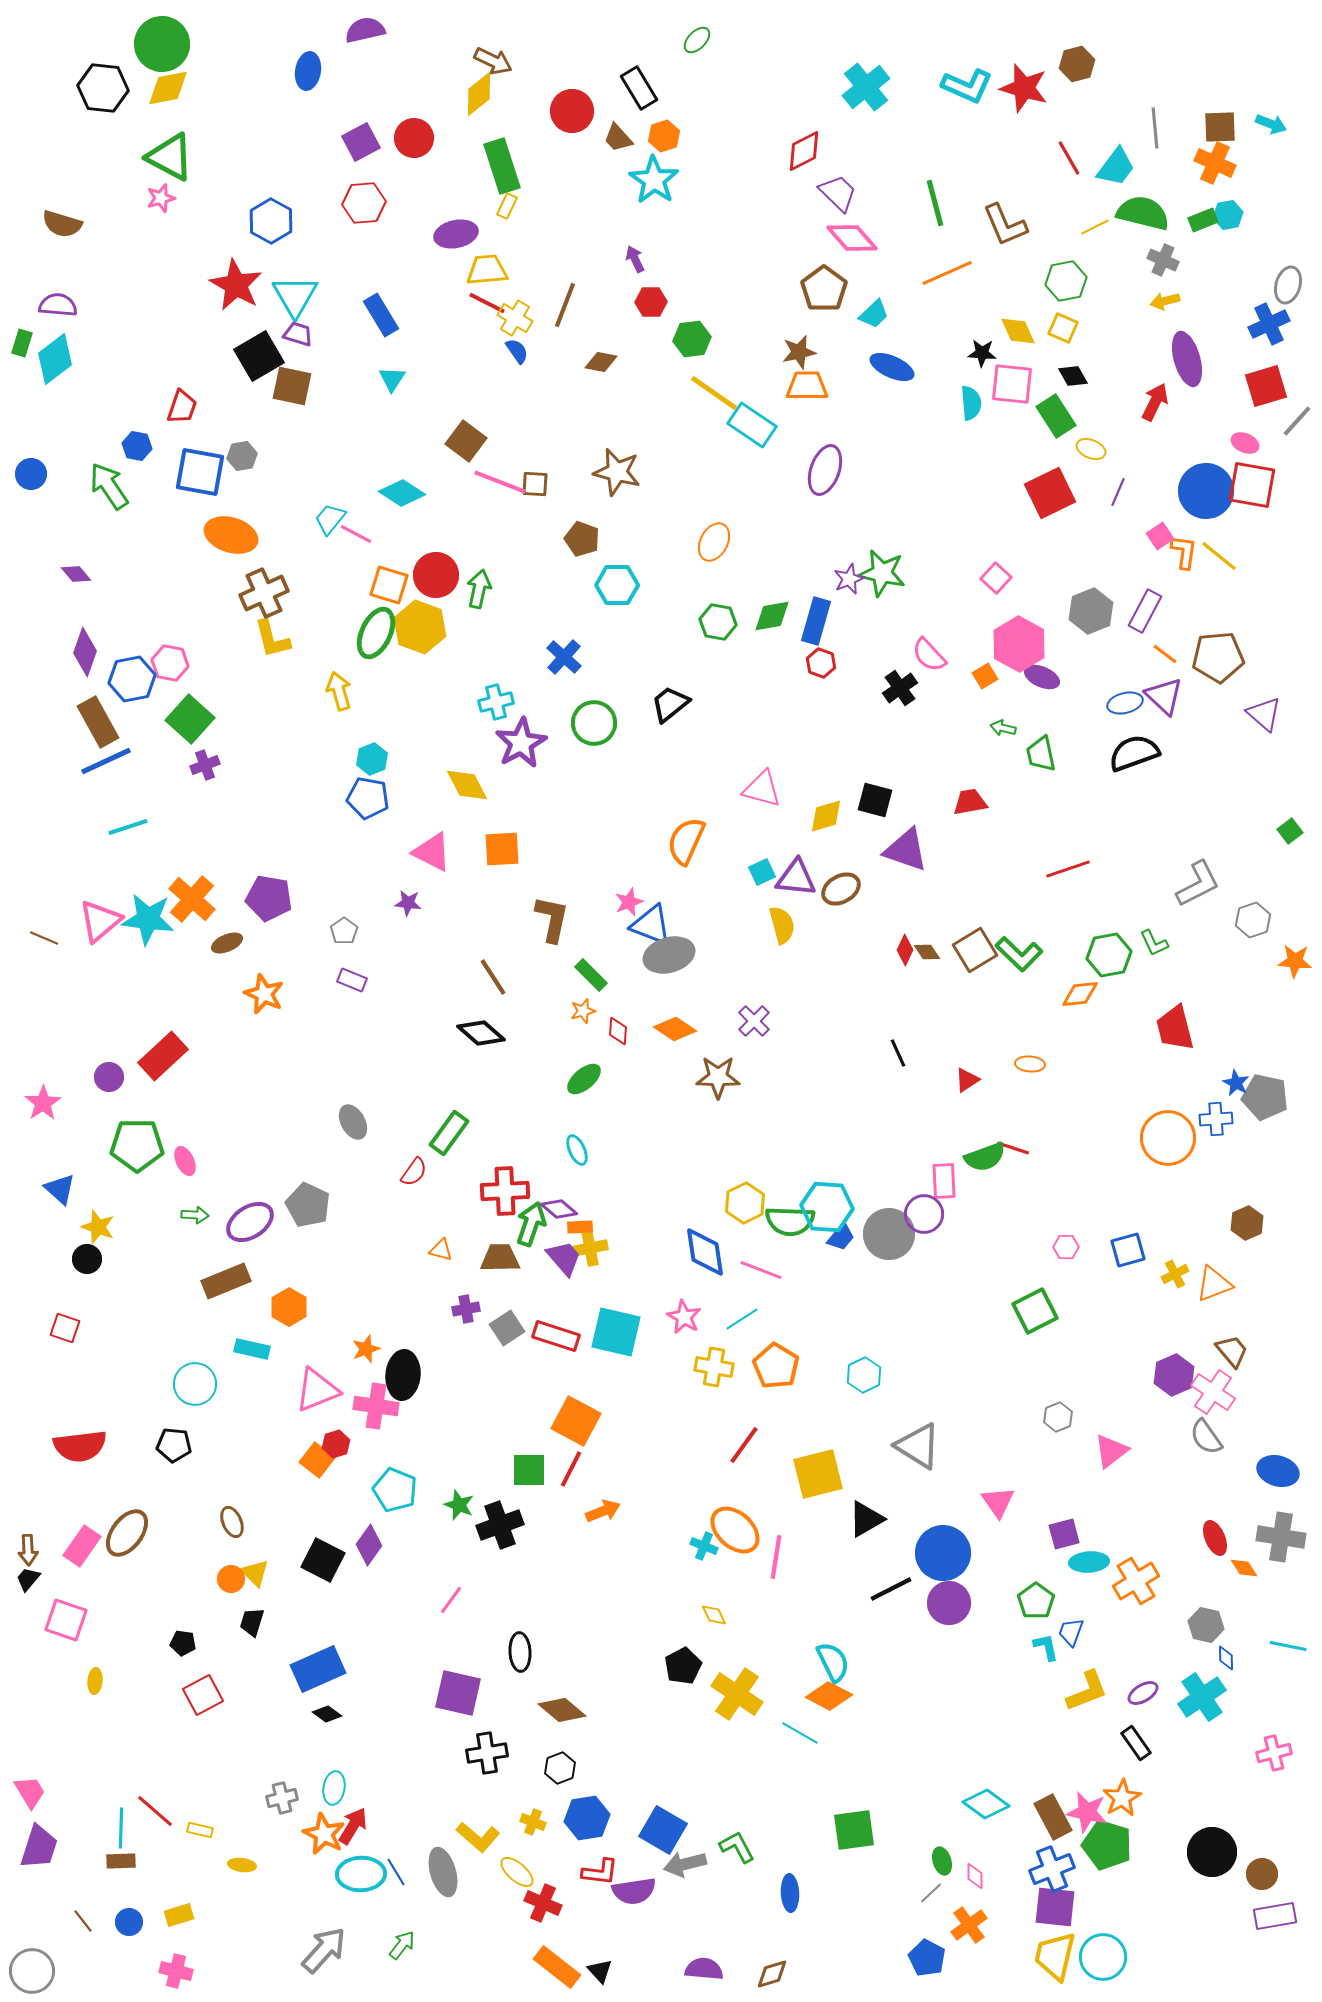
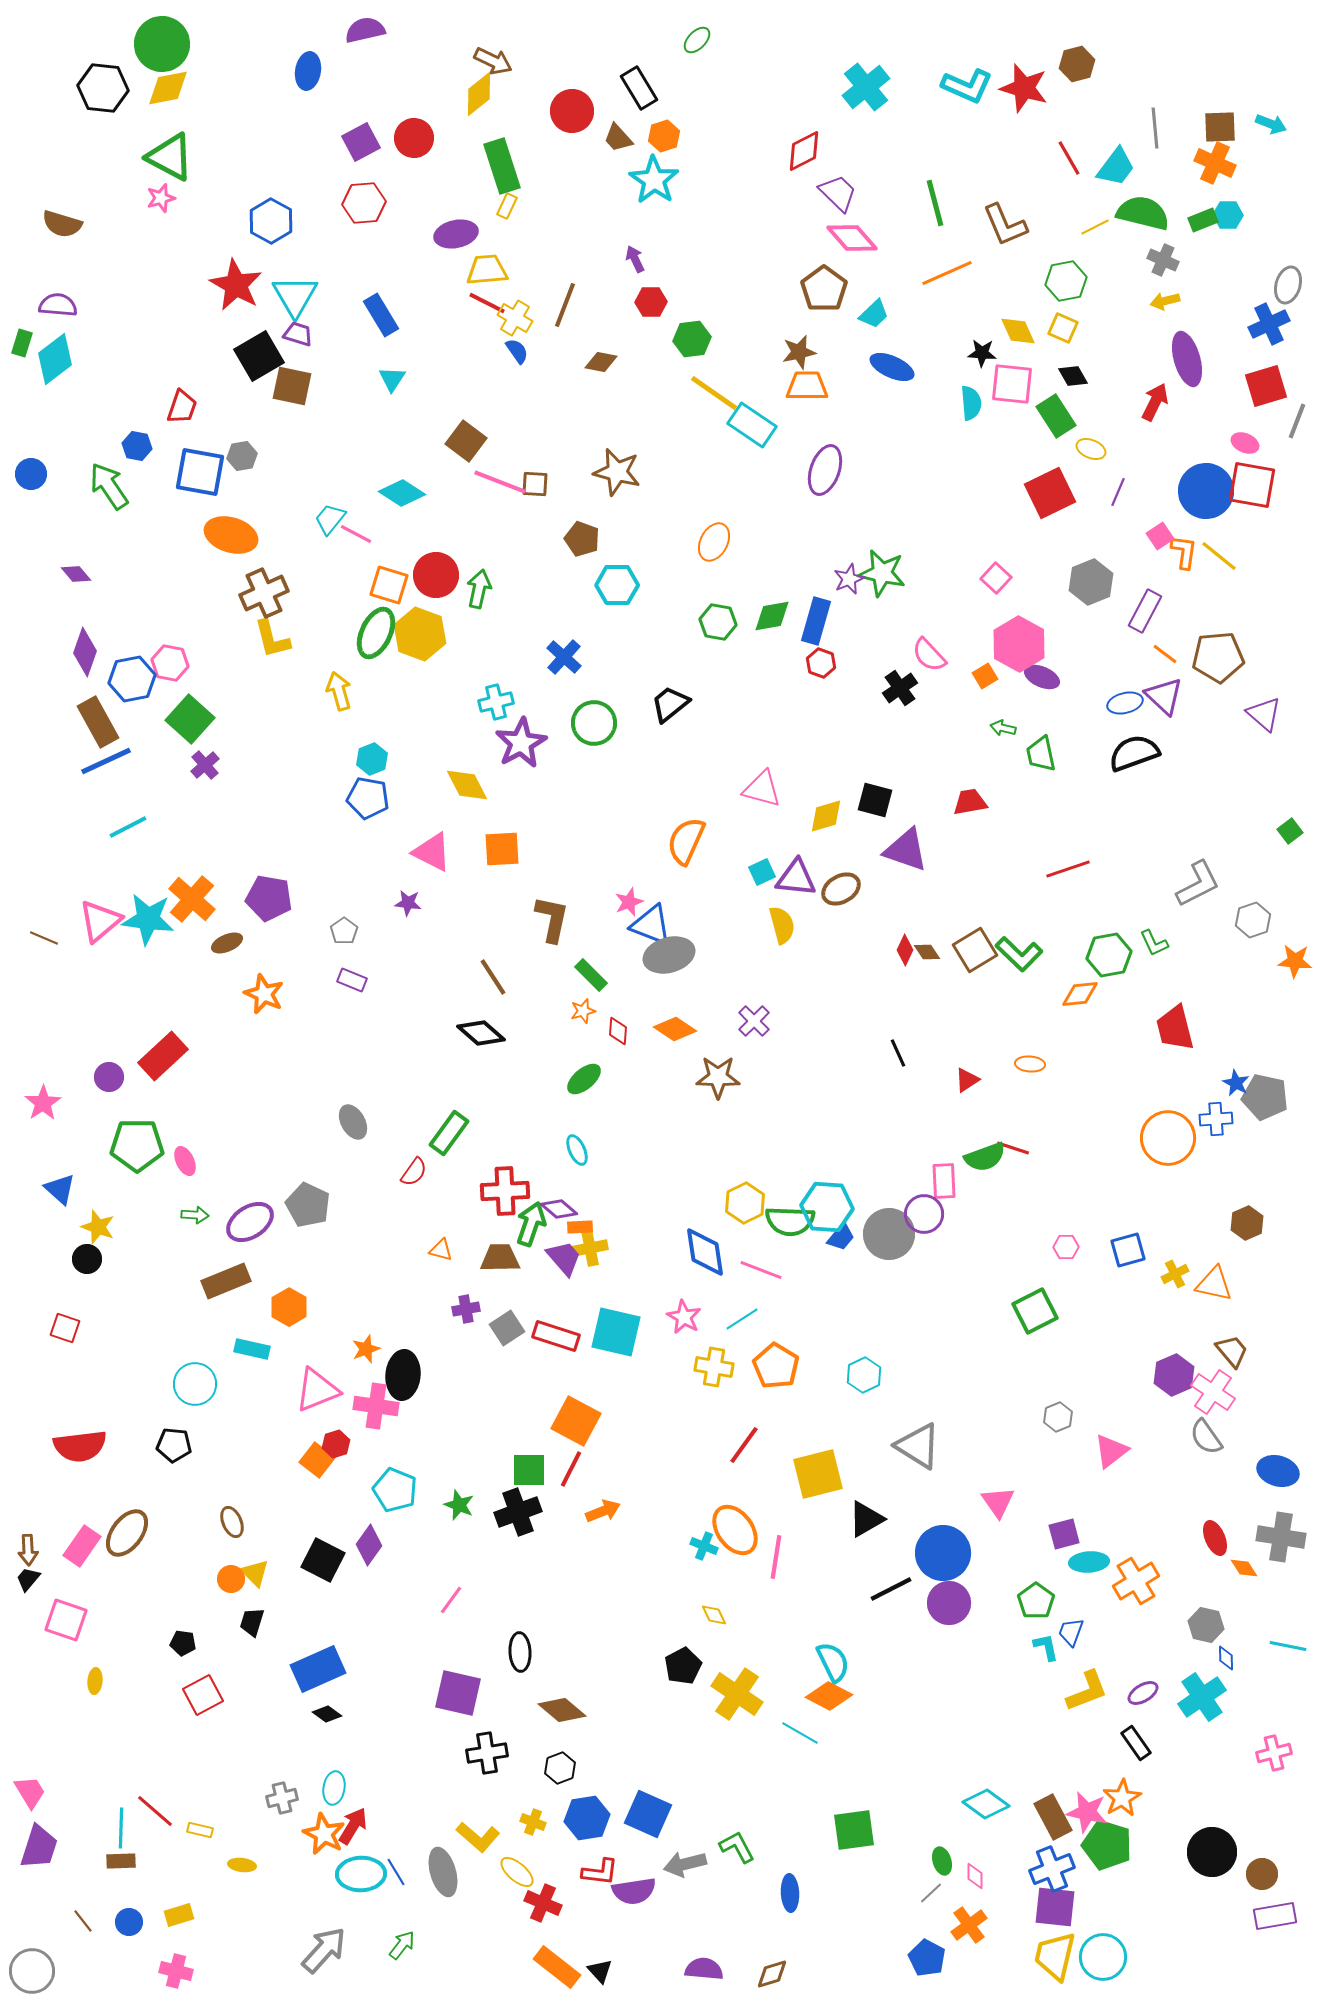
cyan hexagon at (1228, 215): rotated 12 degrees clockwise
gray line at (1297, 421): rotated 21 degrees counterclockwise
gray hexagon at (1091, 611): moved 29 px up
yellow hexagon at (420, 627): moved 7 px down
purple cross at (205, 765): rotated 20 degrees counterclockwise
cyan line at (128, 827): rotated 9 degrees counterclockwise
orange triangle at (1214, 1284): rotated 33 degrees clockwise
black cross at (500, 1525): moved 18 px right, 13 px up
orange ellipse at (735, 1530): rotated 12 degrees clockwise
blue square at (663, 1830): moved 15 px left, 16 px up; rotated 6 degrees counterclockwise
